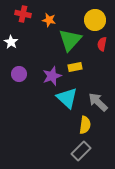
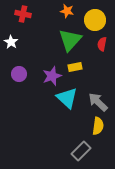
orange star: moved 18 px right, 9 px up
yellow semicircle: moved 13 px right, 1 px down
